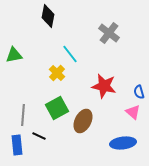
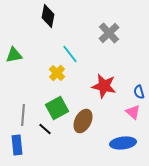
gray cross: rotated 10 degrees clockwise
black line: moved 6 px right, 7 px up; rotated 16 degrees clockwise
